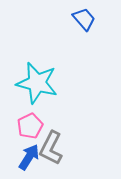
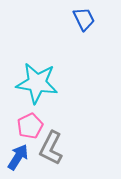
blue trapezoid: rotated 15 degrees clockwise
cyan star: rotated 6 degrees counterclockwise
blue arrow: moved 11 px left
